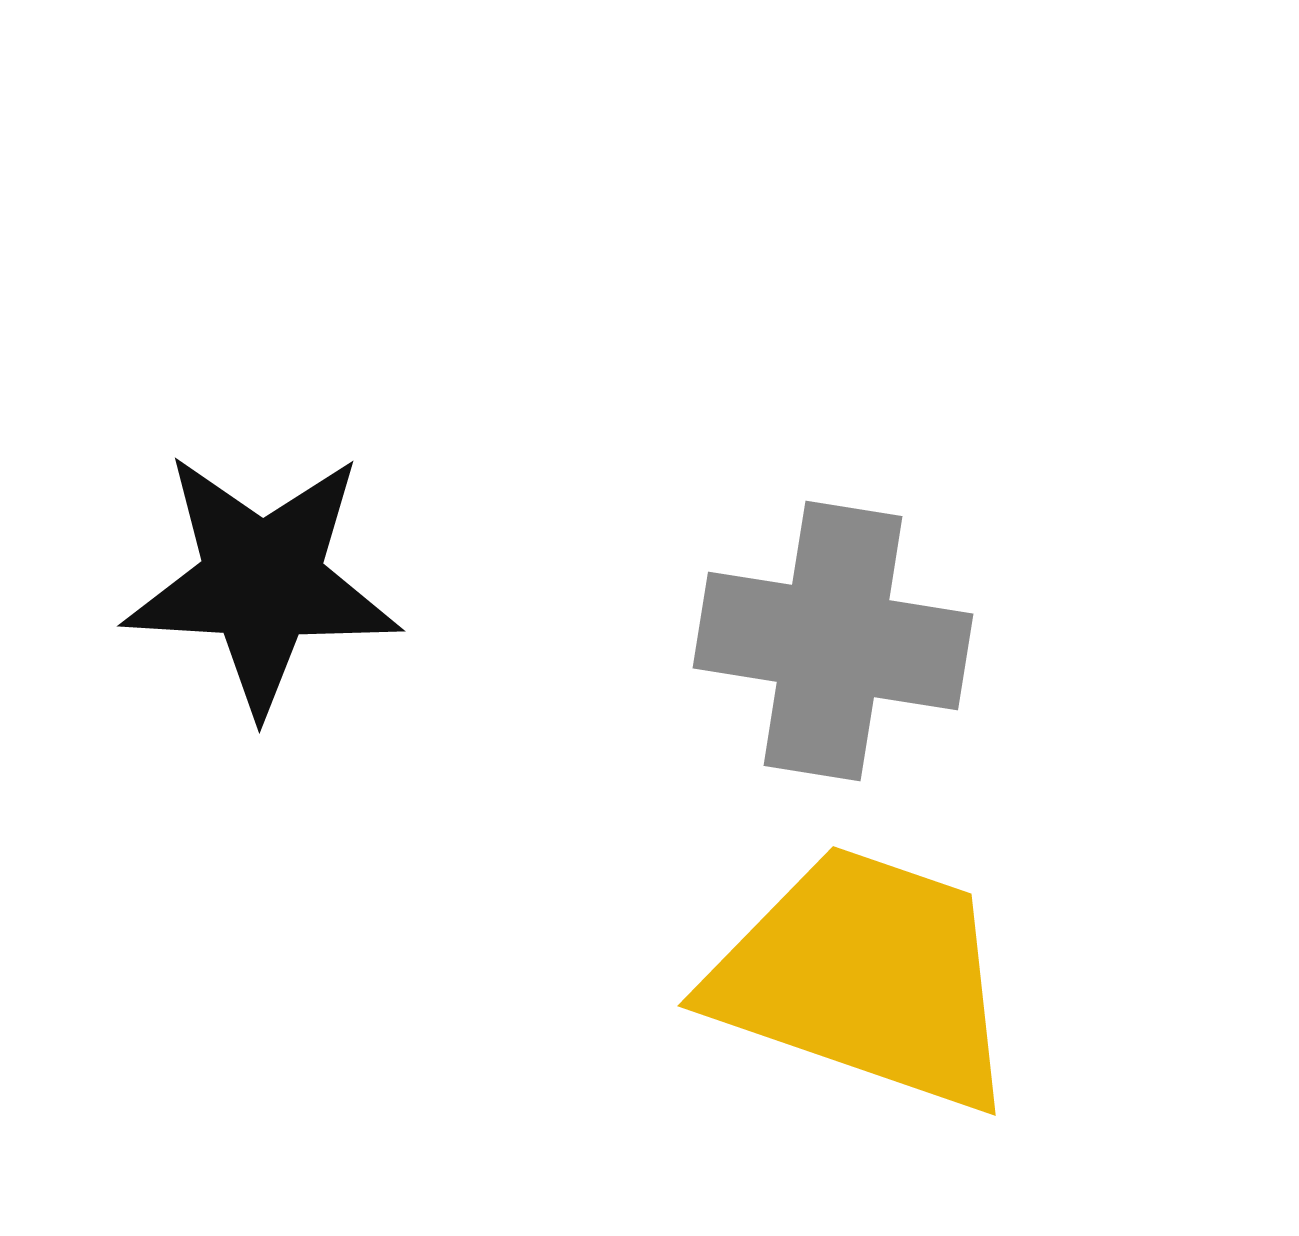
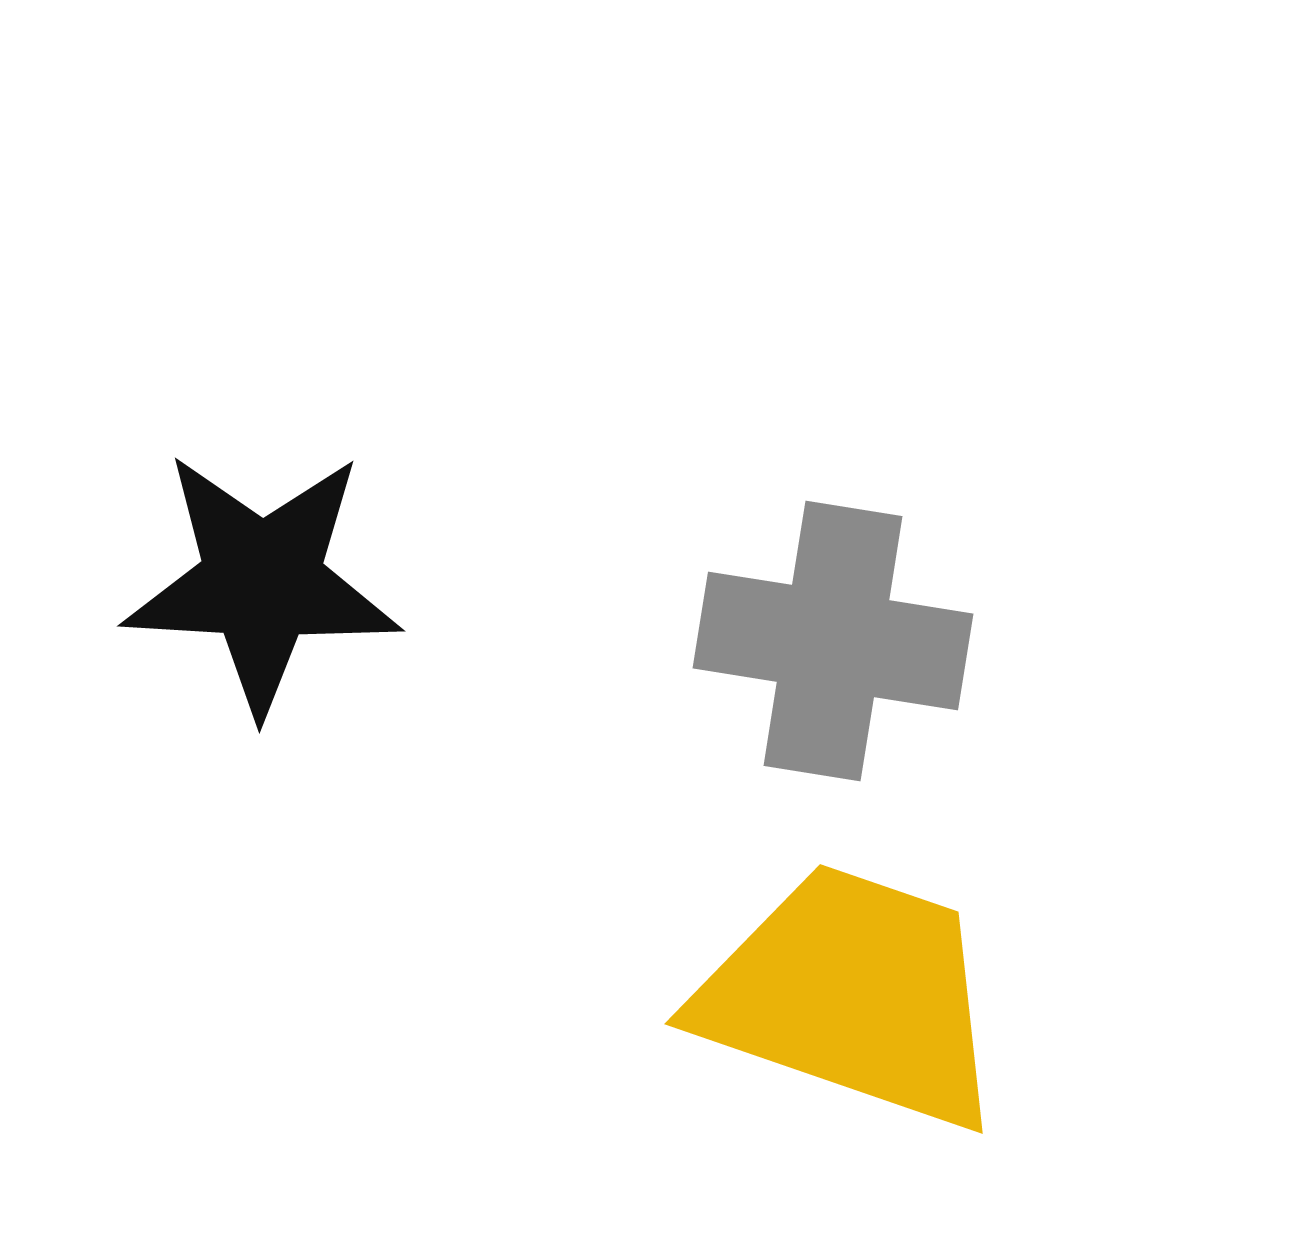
yellow trapezoid: moved 13 px left, 18 px down
